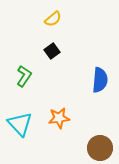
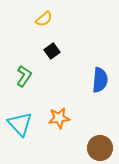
yellow semicircle: moved 9 px left
